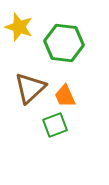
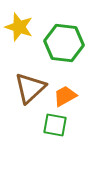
orange trapezoid: rotated 85 degrees clockwise
green square: rotated 30 degrees clockwise
